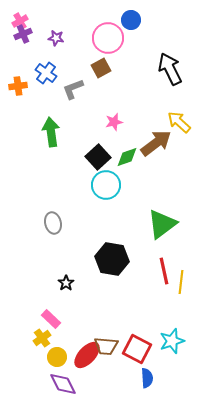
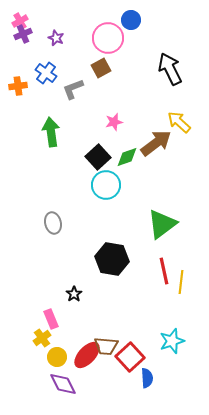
purple star: rotated 14 degrees clockwise
black star: moved 8 px right, 11 px down
pink rectangle: rotated 24 degrees clockwise
red square: moved 7 px left, 8 px down; rotated 20 degrees clockwise
